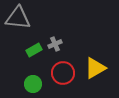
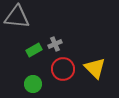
gray triangle: moved 1 px left, 1 px up
yellow triangle: rotated 45 degrees counterclockwise
red circle: moved 4 px up
